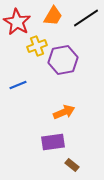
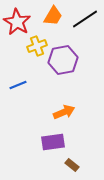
black line: moved 1 px left, 1 px down
